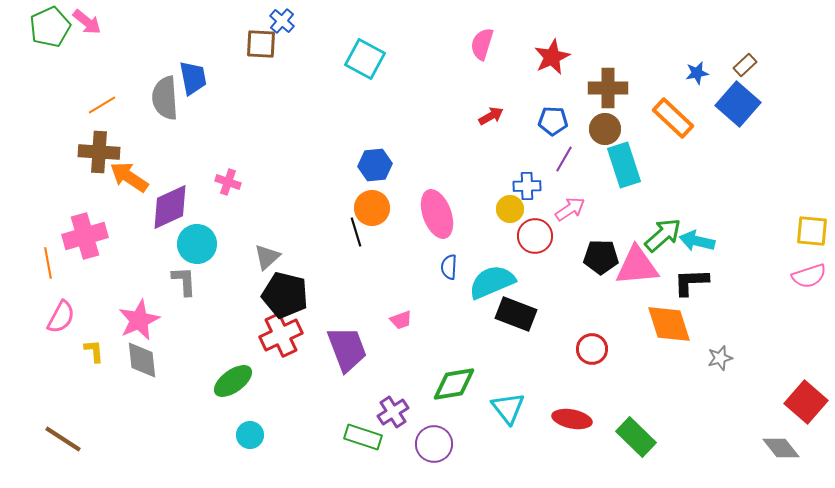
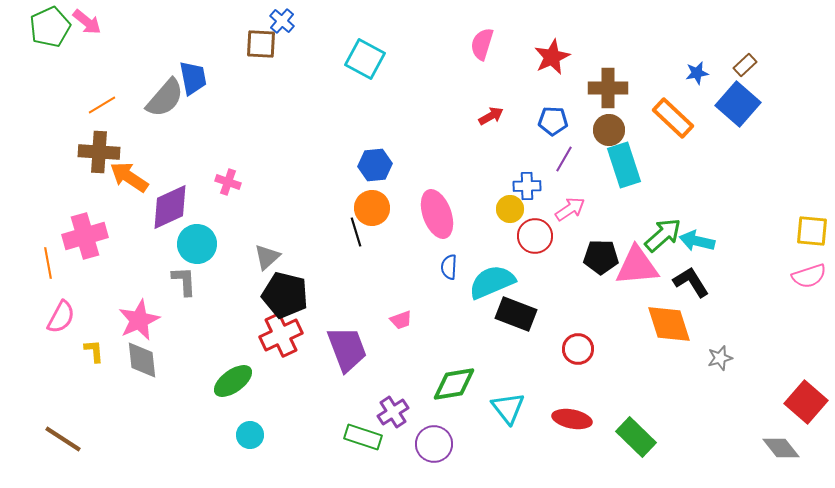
gray semicircle at (165, 98): rotated 135 degrees counterclockwise
brown circle at (605, 129): moved 4 px right, 1 px down
black L-shape at (691, 282): rotated 60 degrees clockwise
red circle at (592, 349): moved 14 px left
